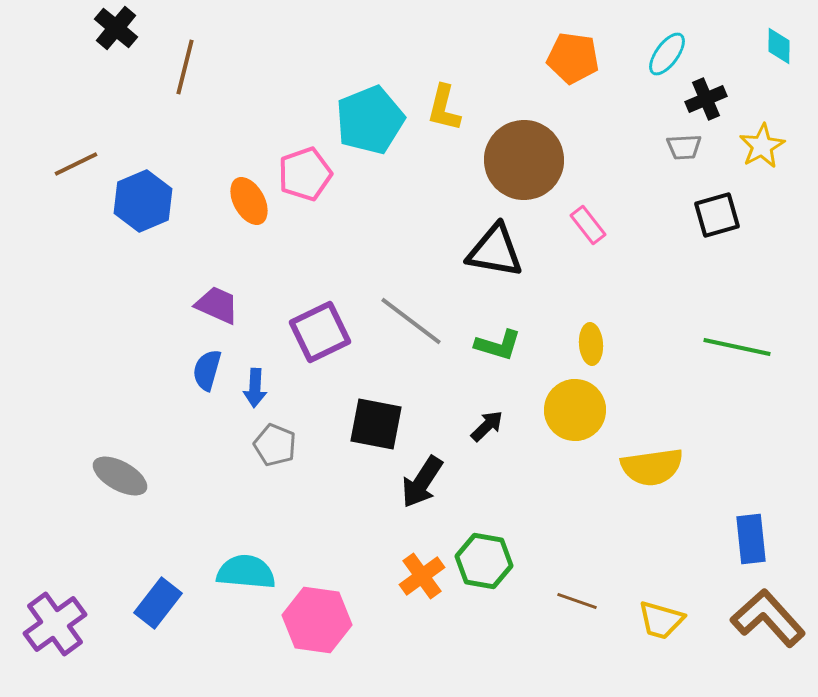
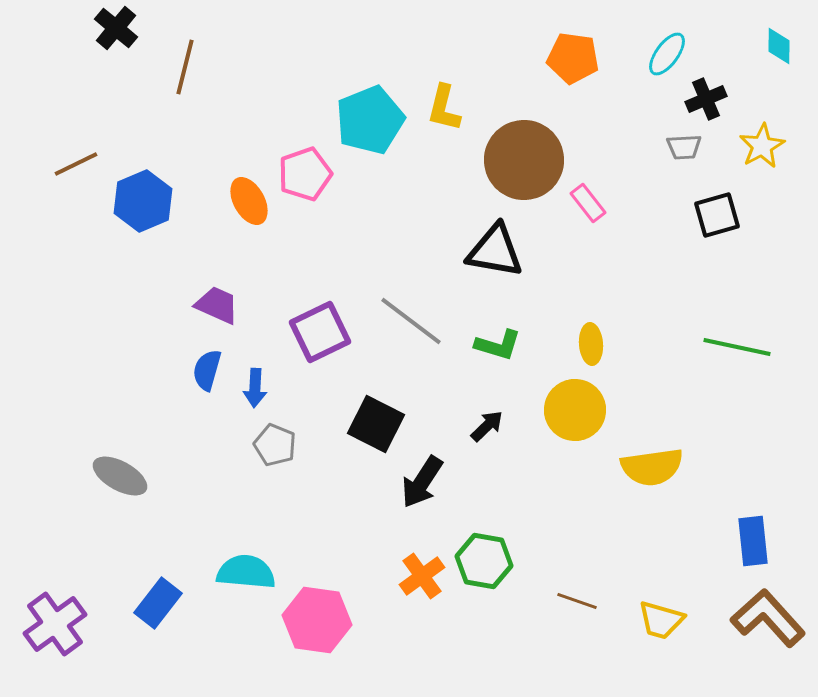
pink rectangle at (588, 225): moved 22 px up
black square at (376, 424): rotated 16 degrees clockwise
blue rectangle at (751, 539): moved 2 px right, 2 px down
